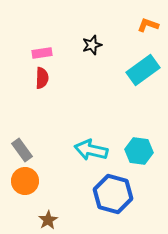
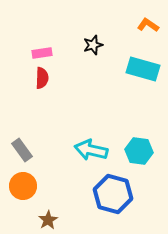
orange L-shape: rotated 15 degrees clockwise
black star: moved 1 px right
cyan rectangle: moved 1 px up; rotated 52 degrees clockwise
orange circle: moved 2 px left, 5 px down
